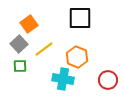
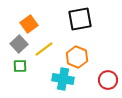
black square: moved 1 px down; rotated 10 degrees counterclockwise
